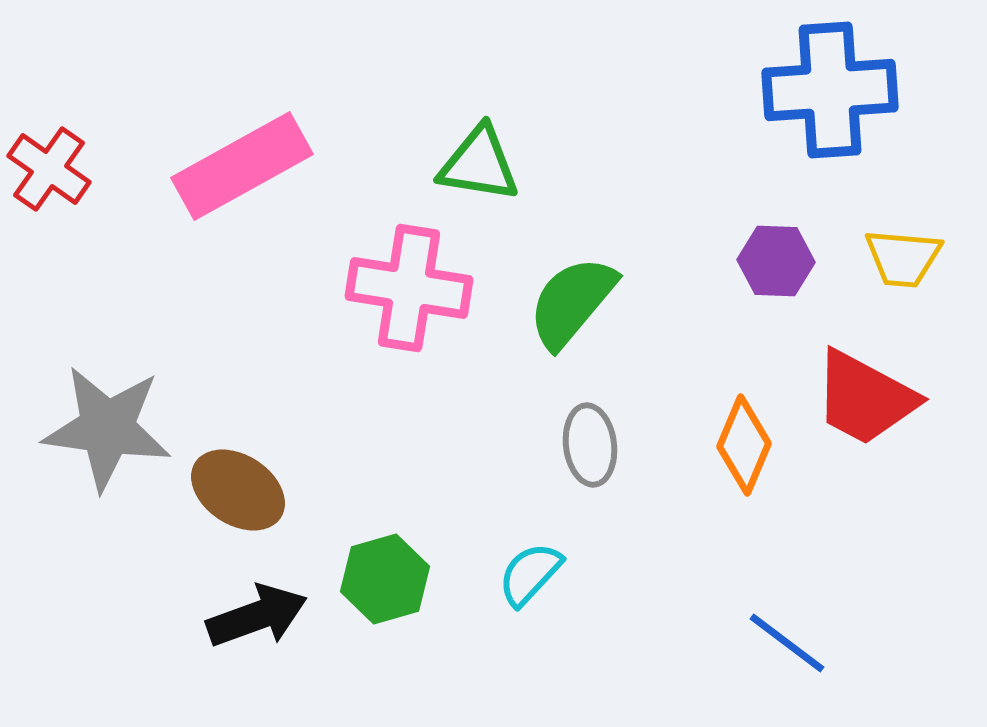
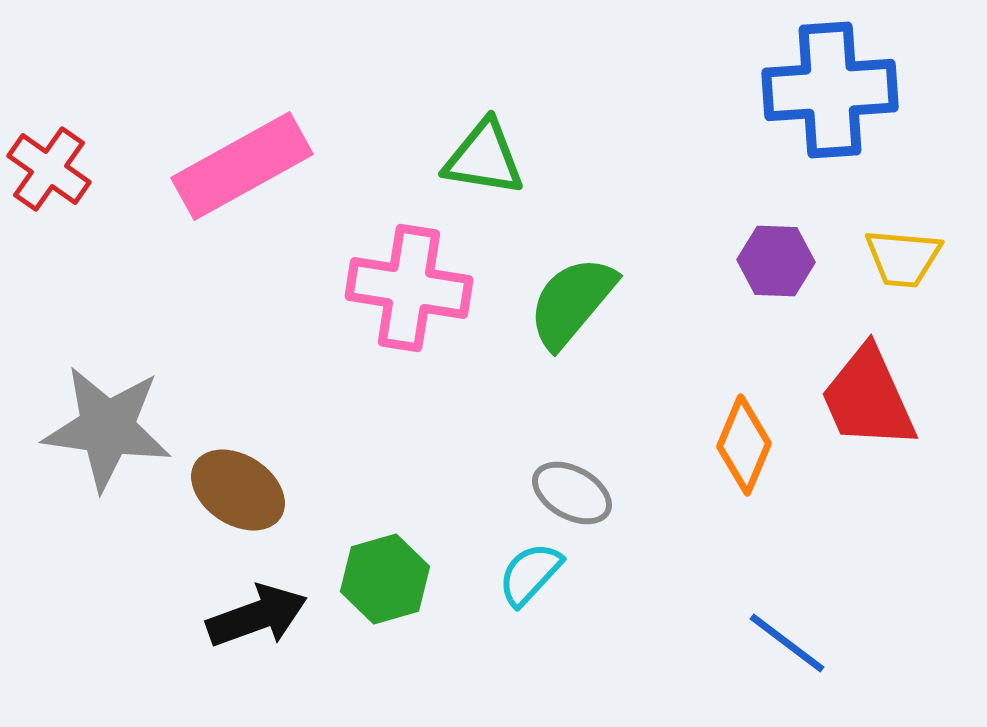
green triangle: moved 5 px right, 6 px up
red trapezoid: moved 3 px right; rotated 38 degrees clockwise
gray ellipse: moved 18 px left, 48 px down; rotated 54 degrees counterclockwise
